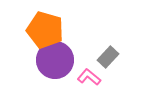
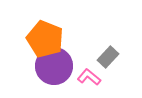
orange pentagon: moved 9 px down; rotated 6 degrees clockwise
purple circle: moved 1 px left, 6 px down
